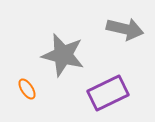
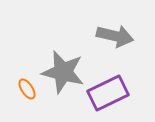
gray arrow: moved 10 px left, 7 px down
gray star: moved 17 px down
